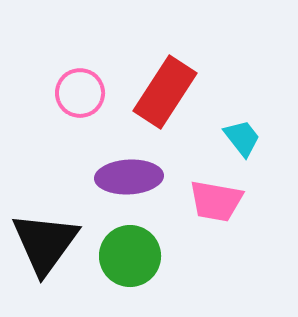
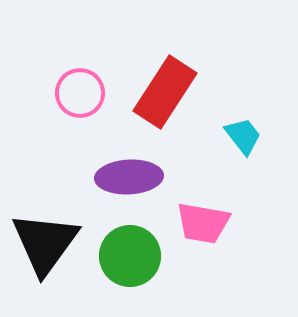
cyan trapezoid: moved 1 px right, 2 px up
pink trapezoid: moved 13 px left, 22 px down
